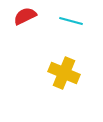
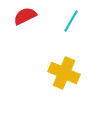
cyan line: rotated 75 degrees counterclockwise
